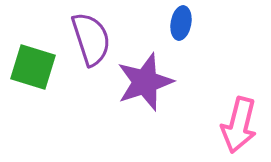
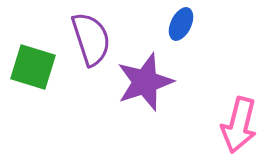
blue ellipse: moved 1 px down; rotated 16 degrees clockwise
